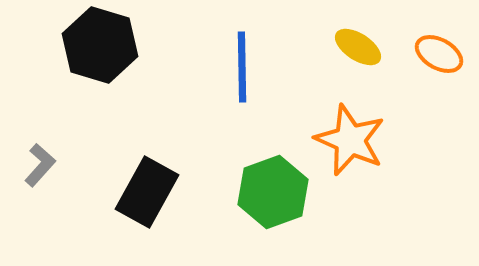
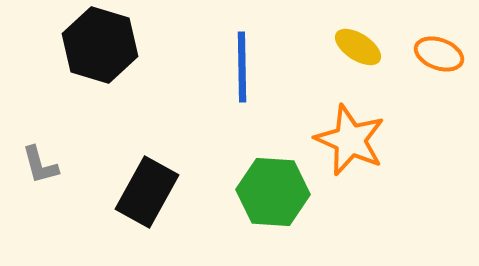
orange ellipse: rotated 9 degrees counterclockwise
gray L-shape: rotated 123 degrees clockwise
green hexagon: rotated 24 degrees clockwise
